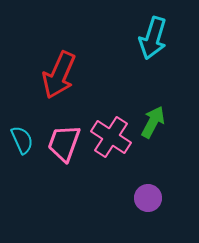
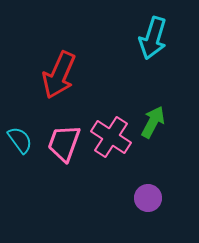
cyan semicircle: moved 2 px left; rotated 12 degrees counterclockwise
